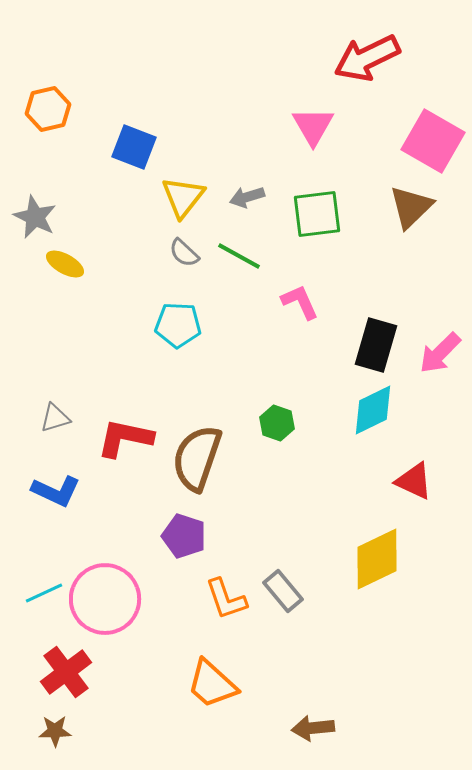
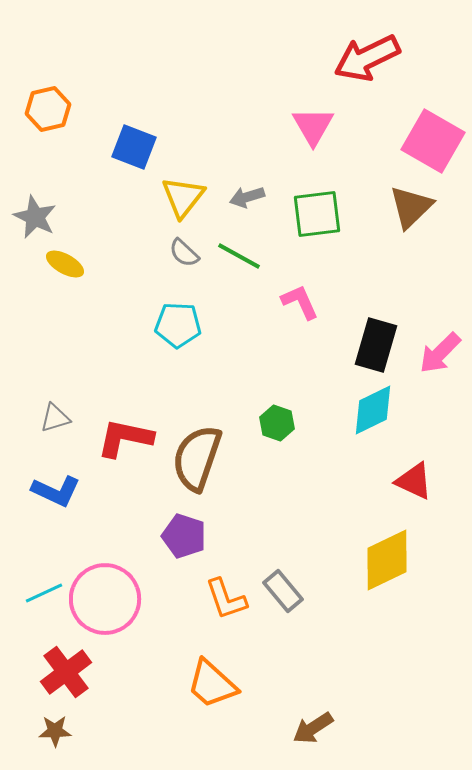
yellow diamond: moved 10 px right, 1 px down
brown arrow: rotated 27 degrees counterclockwise
